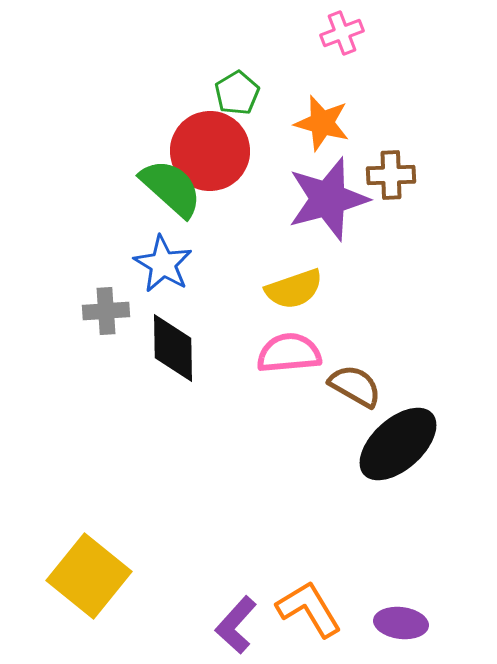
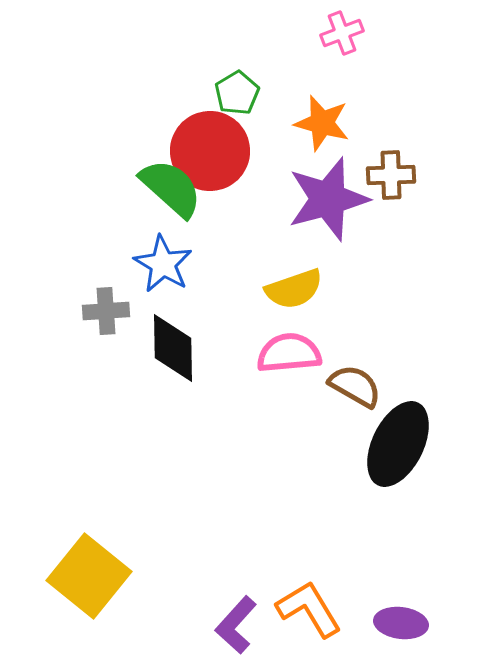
black ellipse: rotated 22 degrees counterclockwise
